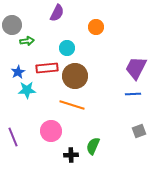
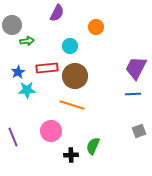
cyan circle: moved 3 px right, 2 px up
